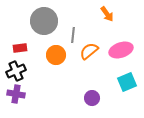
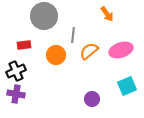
gray circle: moved 5 px up
red rectangle: moved 4 px right, 3 px up
cyan square: moved 4 px down
purple circle: moved 1 px down
